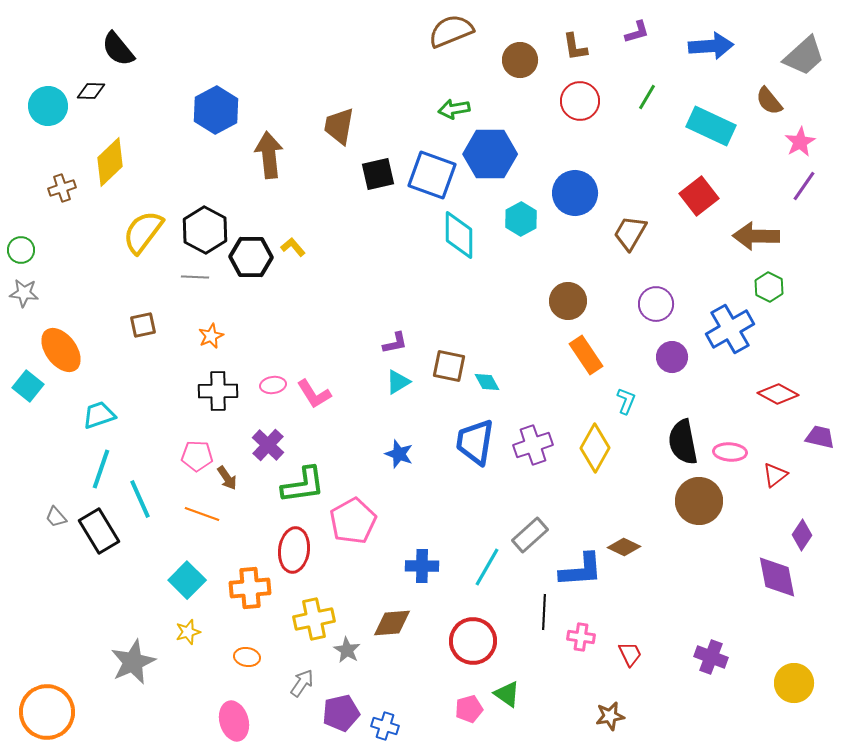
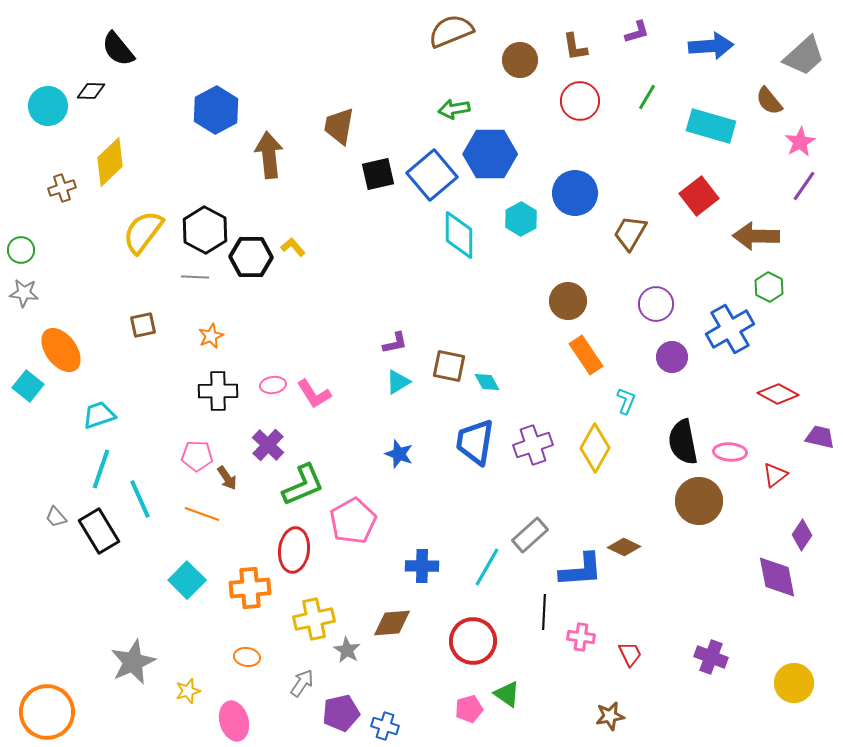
cyan rectangle at (711, 126): rotated 9 degrees counterclockwise
blue square at (432, 175): rotated 30 degrees clockwise
green L-shape at (303, 485): rotated 15 degrees counterclockwise
yellow star at (188, 632): moved 59 px down
